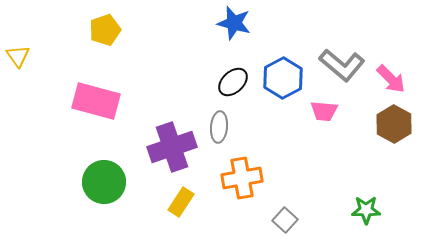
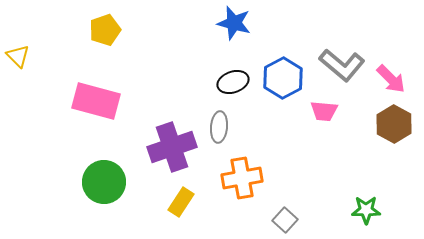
yellow triangle: rotated 10 degrees counterclockwise
black ellipse: rotated 24 degrees clockwise
